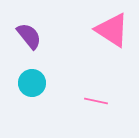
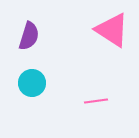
purple semicircle: rotated 56 degrees clockwise
pink line: rotated 20 degrees counterclockwise
